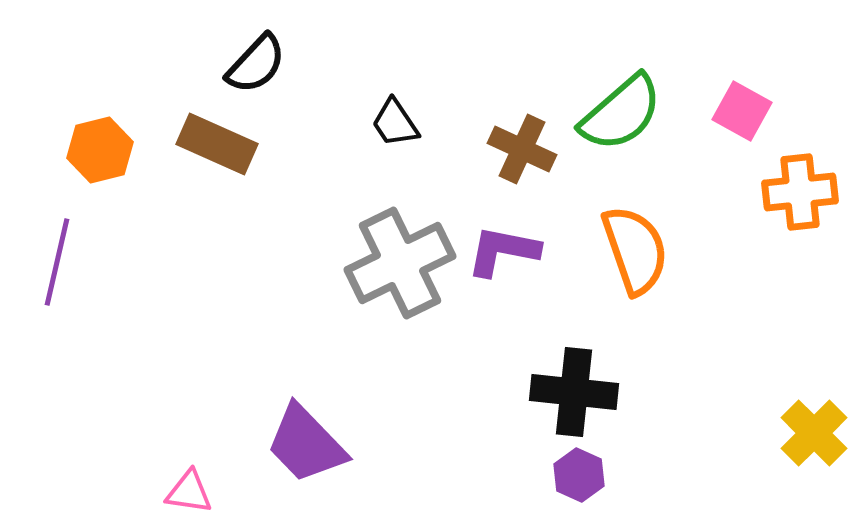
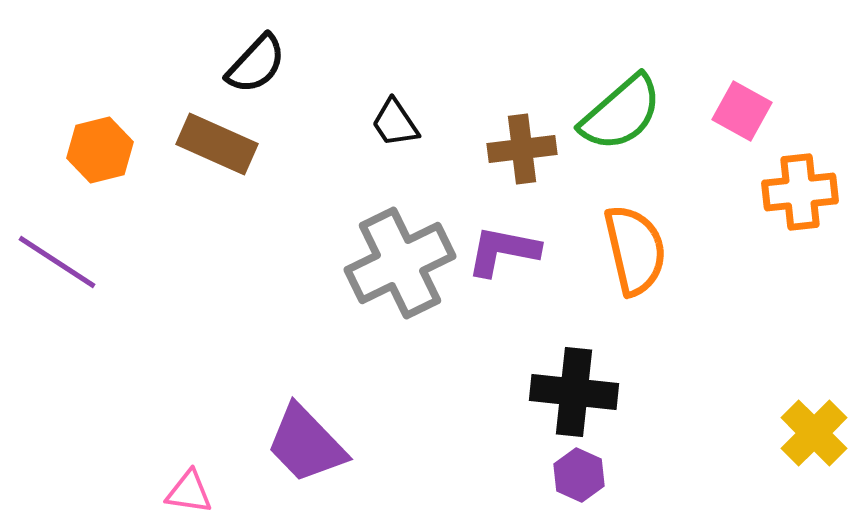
brown cross: rotated 32 degrees counterclockwise
orange semicircle: rotated 6 degrees clockwise
purple line: rotated 70 degrees counterclockwise
